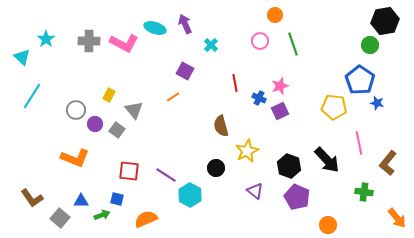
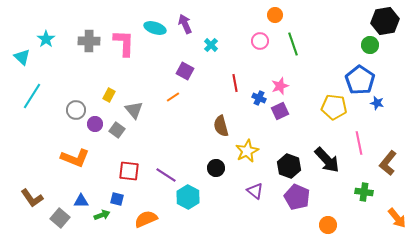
pink L-shape at (124, 43): rotated 116 degrees counterclockwise
cyan hexagon at (190, 195): moved 2 px left, 2 px down
